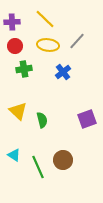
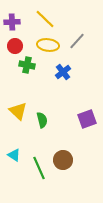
green cross: moved 3 px right, 4 px up; rotated 21 degrees clockwise
green line: moved 1 px right, 1 px down
